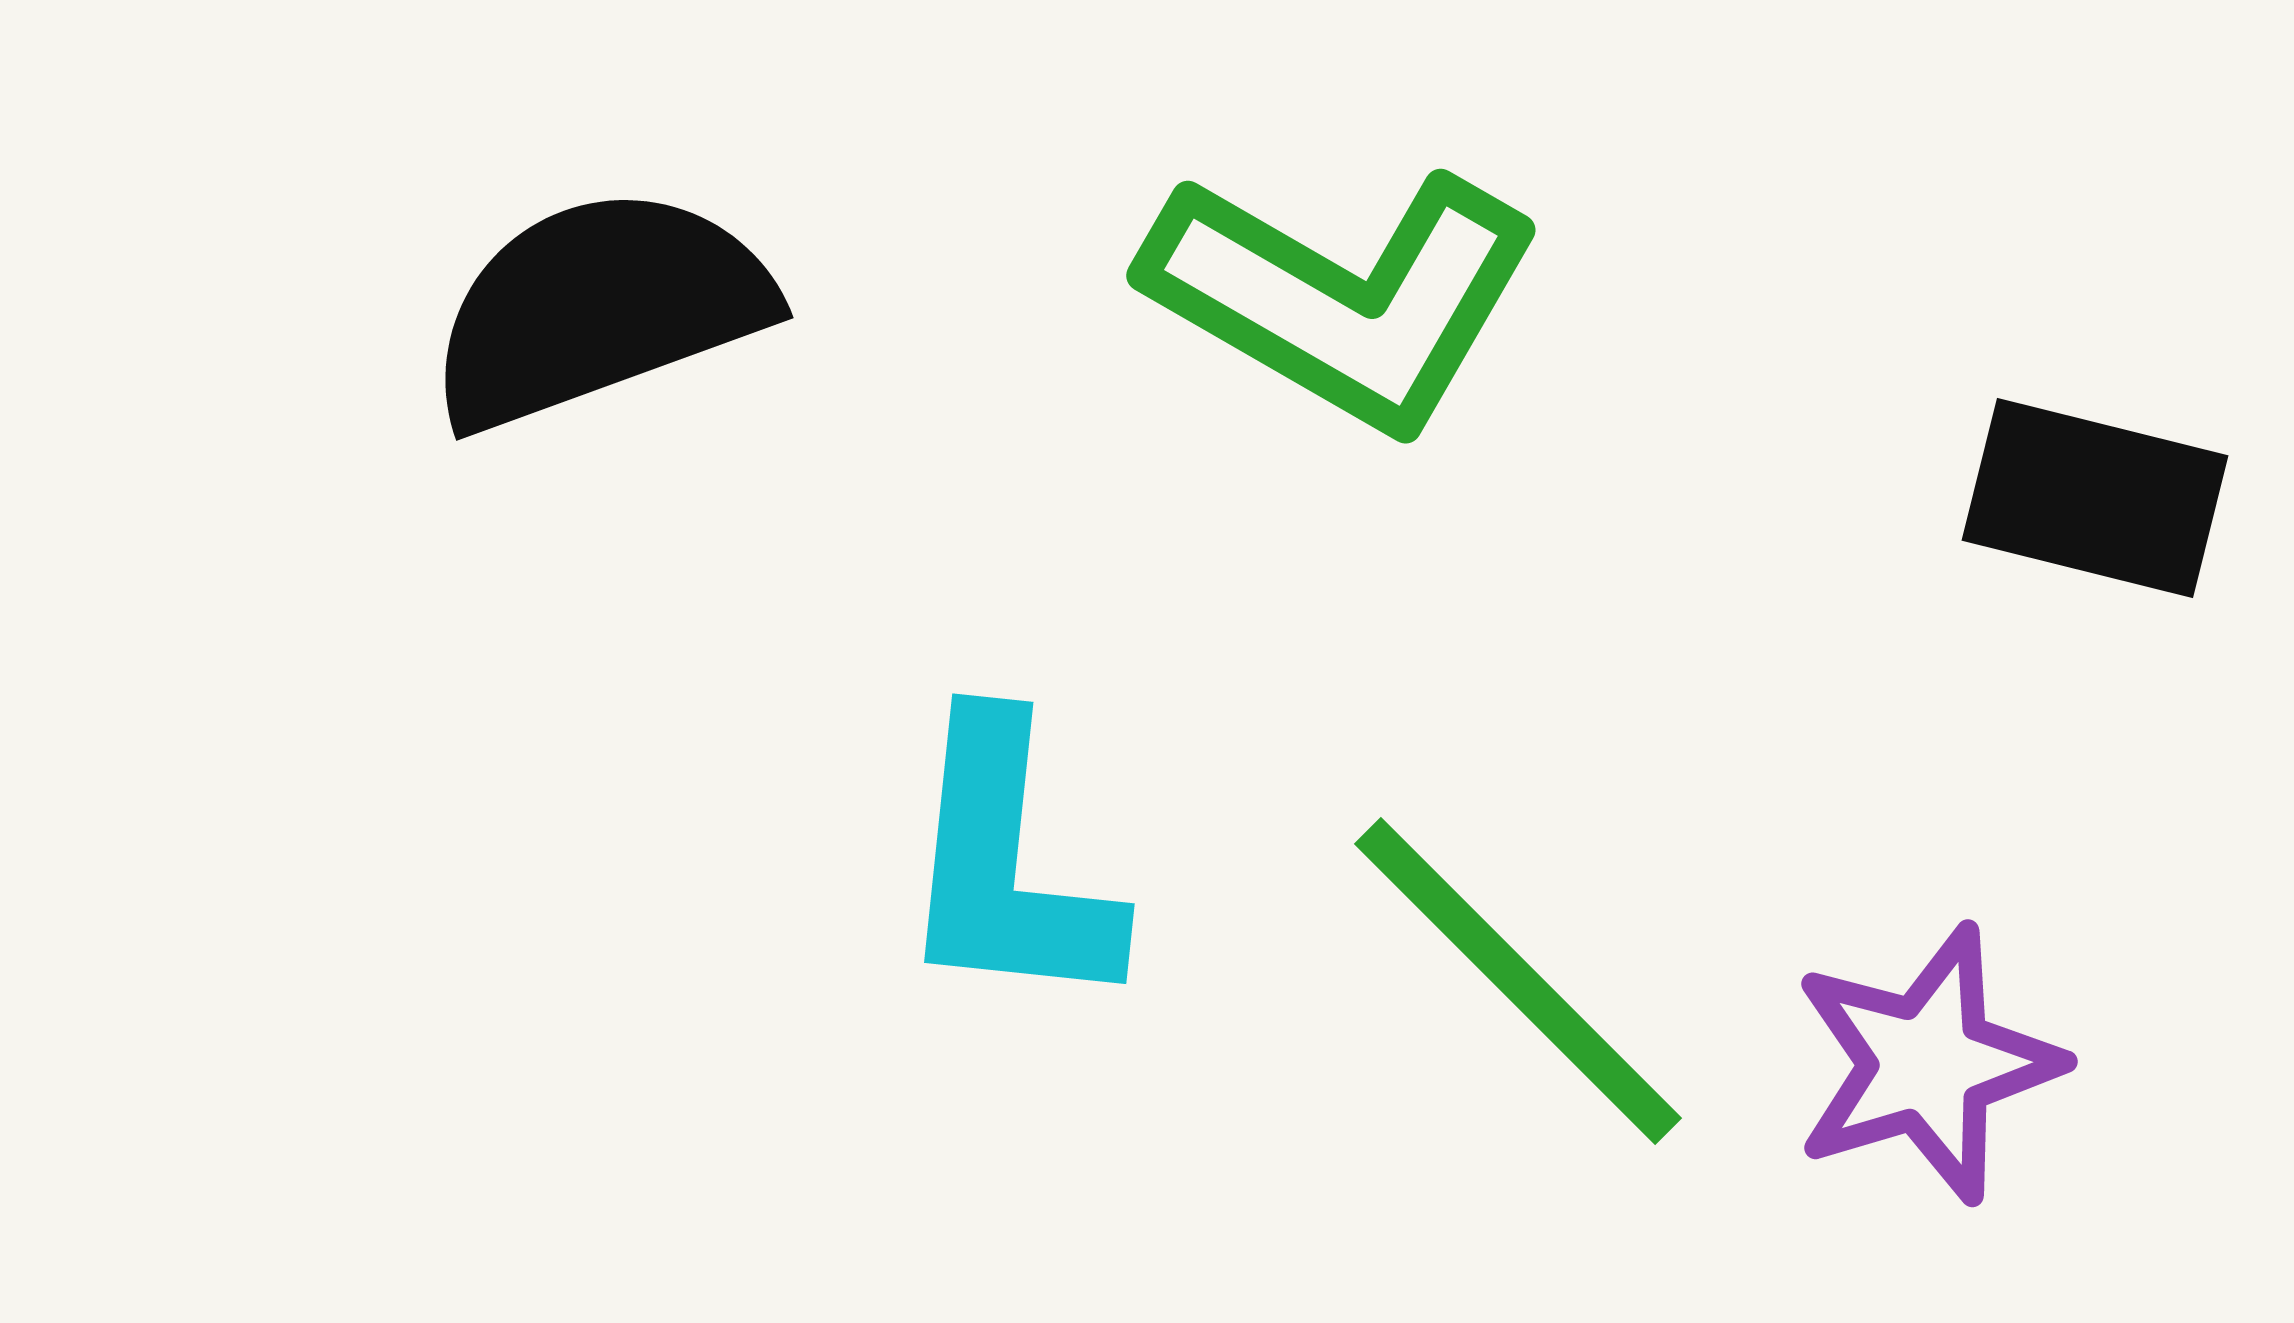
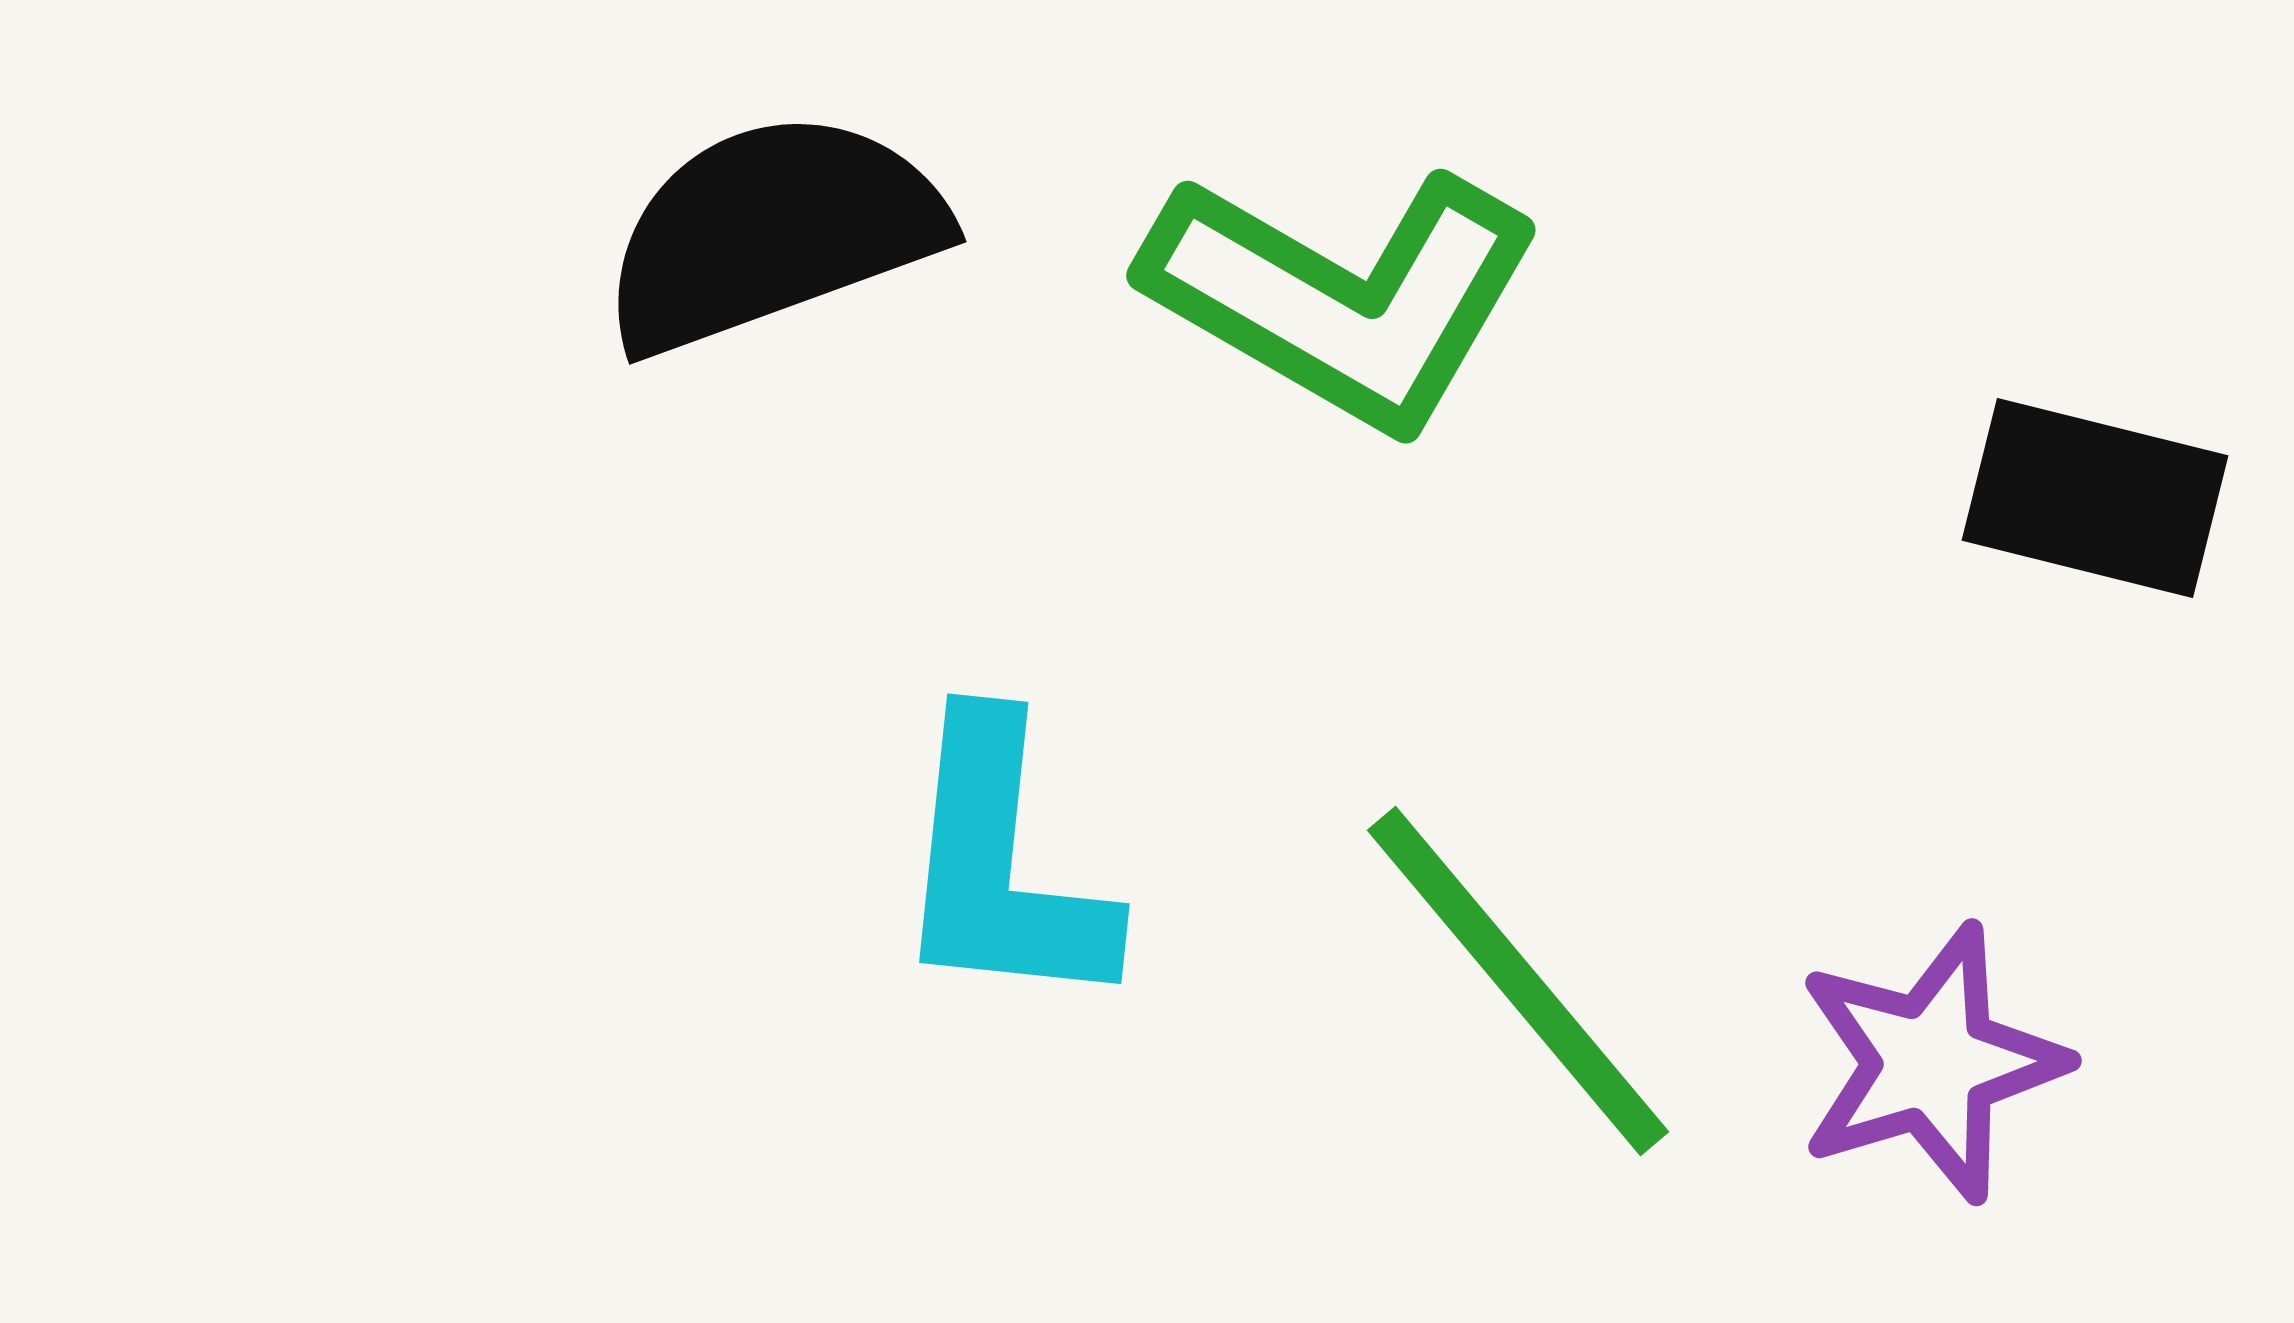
black semicircle: moved 173 px right, 76 px up
cyan L-shape: moved 5 px left
green line: rotated 5 degrees clockwise
purple star: moved 4 px right, 1 px up
